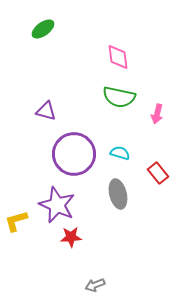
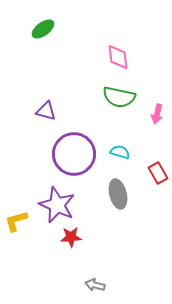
cyan semicircle: moved 1 px up
red rectangle: rotated 10 degrees clockwise
gray arrow: rotated 36 degrees clockwise
